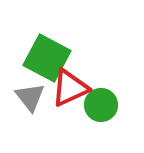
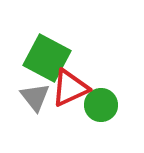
gray triangle: moved 5 px right
